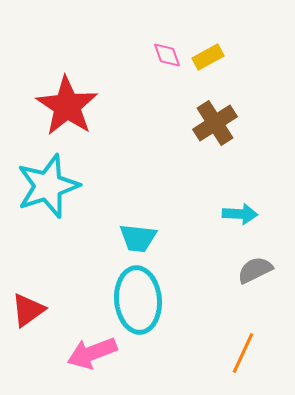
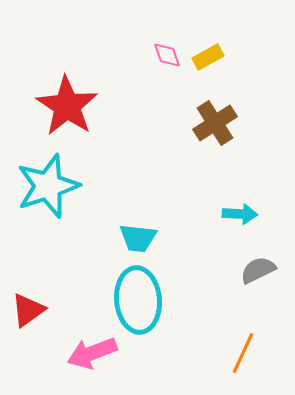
gray semicircle: moved 3 px right
